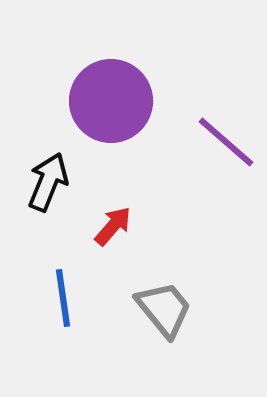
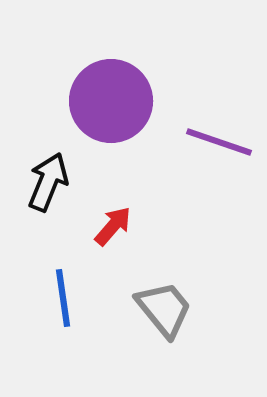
purple line: moved 7 px left; rotated 22 degrees counterclockwise
